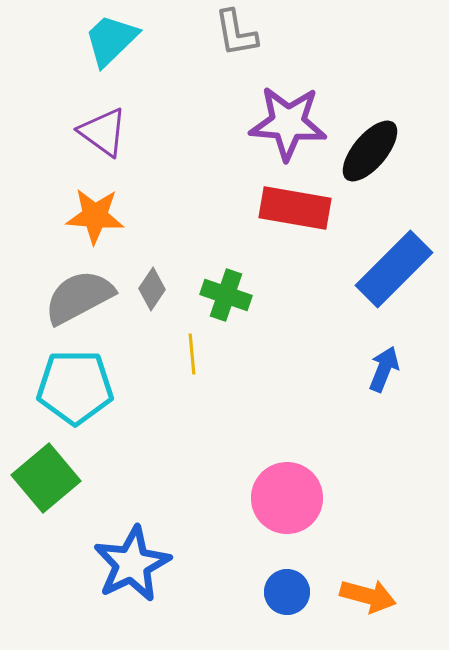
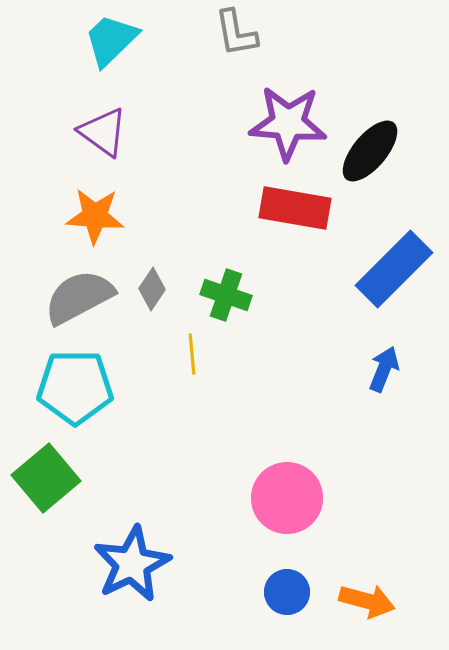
orange arrow: moved 1 px left, 5 px down
